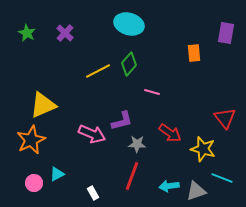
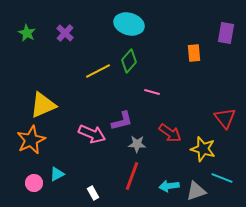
green diamond: moved 3 px up
